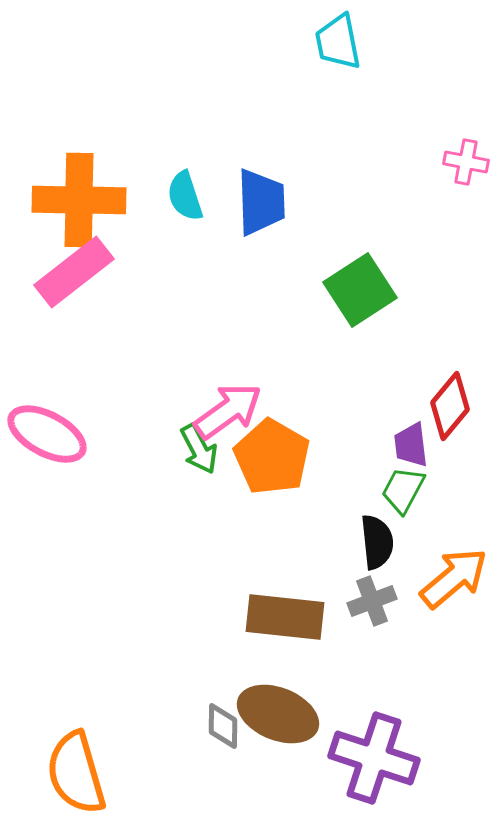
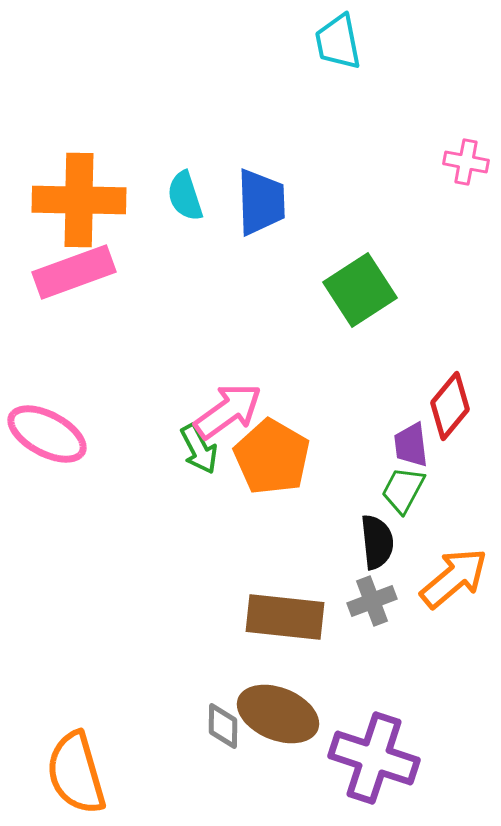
pink rectangle: rotated 18 degrees clockwise
